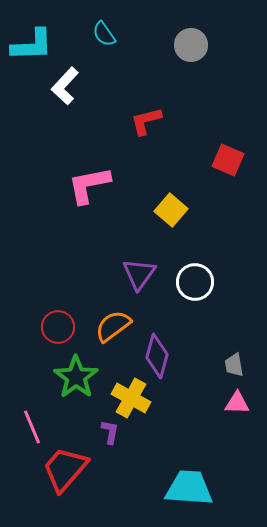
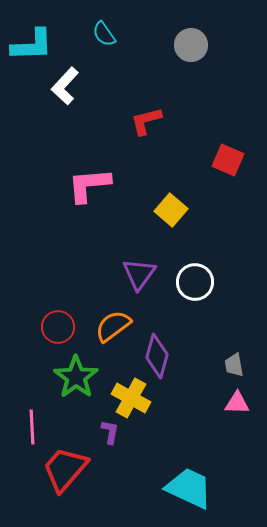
pink L-shape: rotated 6 degrees clockwise
pink line: rotated 20 degrees clockwise
cyan trapezoid: rotated 21 degrees clockwise
